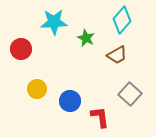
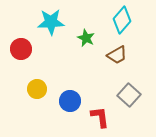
cyan star: moved 3 px left
gray square: moved 1 px left, 1 px down
